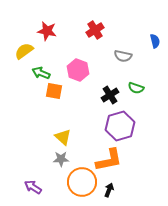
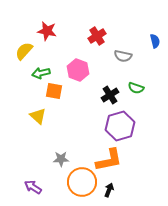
red cross: moved 2 px right, 6 px down
yellow semicircle: rotated 12 degrees counterclockwise
green arrow: rotated 36 degrees counterclockwise
yellow triangle: moved 25 px left, 21 px up
